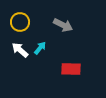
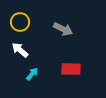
gray arrow: moved 4 px down
cyan arrow: moved 8 px left, 26 px down
